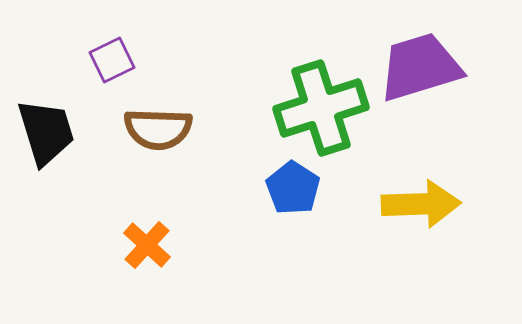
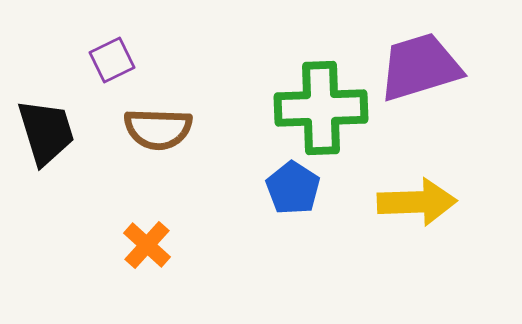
green cross: rotated 16 degrees clockwise
yellow arrow: moved 4 px left, 2 px up
